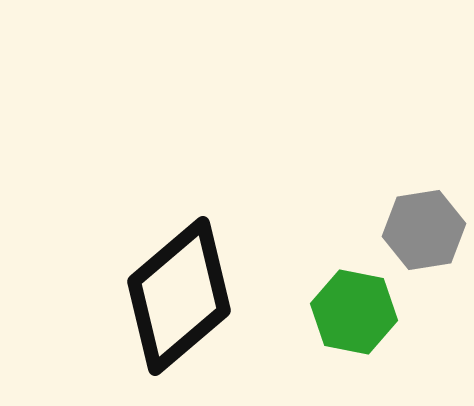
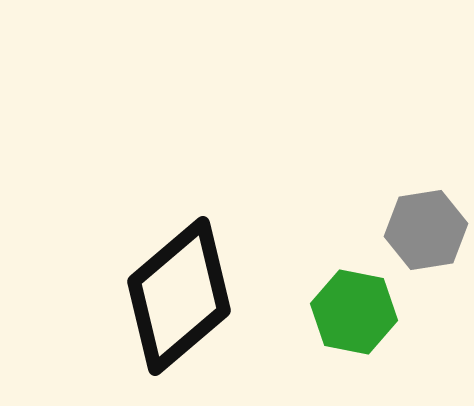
gray hexagon: moved 2 px right
